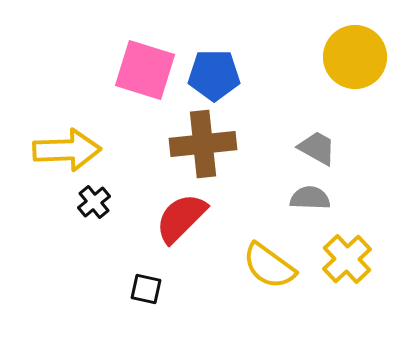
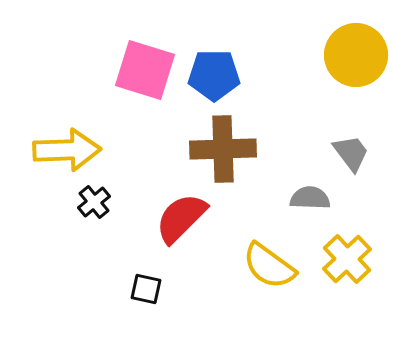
yellow circle: moved 1 px right, 2 px up
brown cross: moved 20 px right, 5 px down; rotated 4 degrees clockwise
gray trapezoid: moved 34 px right, 5 px down; rotated 24 degrees clockwise
